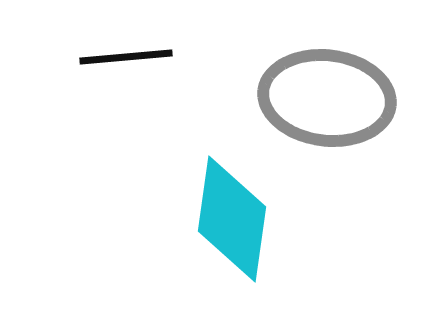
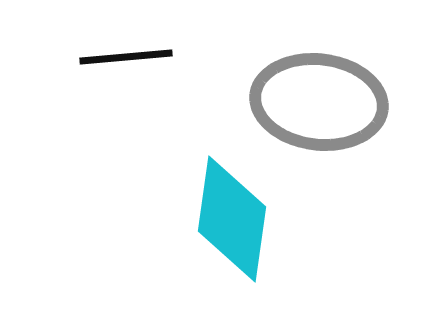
gray ellipse: moved 8 px left, 4 px down
